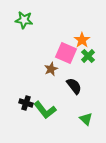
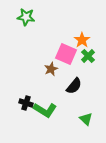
green star: moved 2 px right, 3 px up
pink square: moved 1 px down
black semicircle: rotated 78 degrees clockwise
green L-shape: rotated 20 degrees counterclockwise
